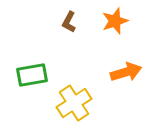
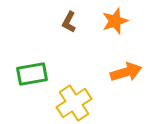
green rectangle: moved 1 px up
